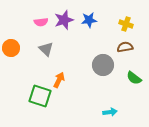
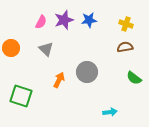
pink semicircle: rotated 56 degrees counterclockwise
gray circle: moved 16 px left, 7 px down
green square: moved 19 px left
